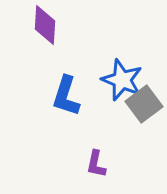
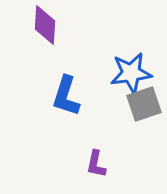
blue star: moved 9 px right, 7 px up; rotated 30 degrees counterclockwise
gray square: rotated 18 degrees clockwise
